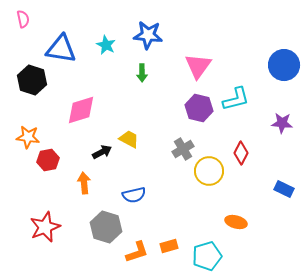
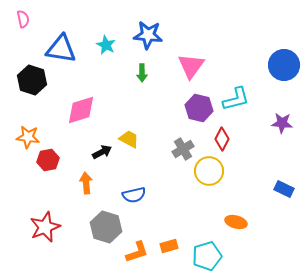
pink triangle: moved 7 px left
red diamond: moved 19 px left, 14 px up
orange arrow: moved 2 px right
